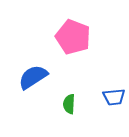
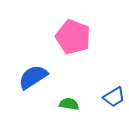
blue trapezoid: rotated 25 degrees counterclockwise
green semicircle: rotated 96 degrees clockwise
